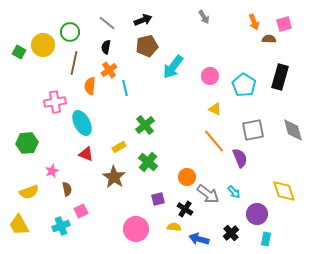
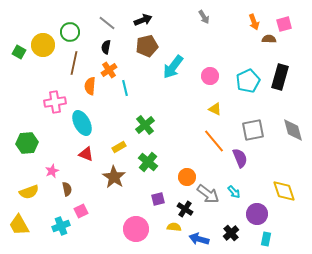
cyan pentagon at (244, 85): moved 4 px right, 4 px up; rotated 15 degrees clockwise
